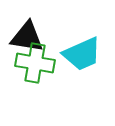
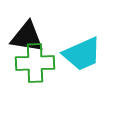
green cross: rotated 12 degrees counterclockwise
